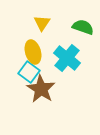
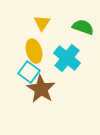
yellow ellipse: moved 1 px right, 1 px up
